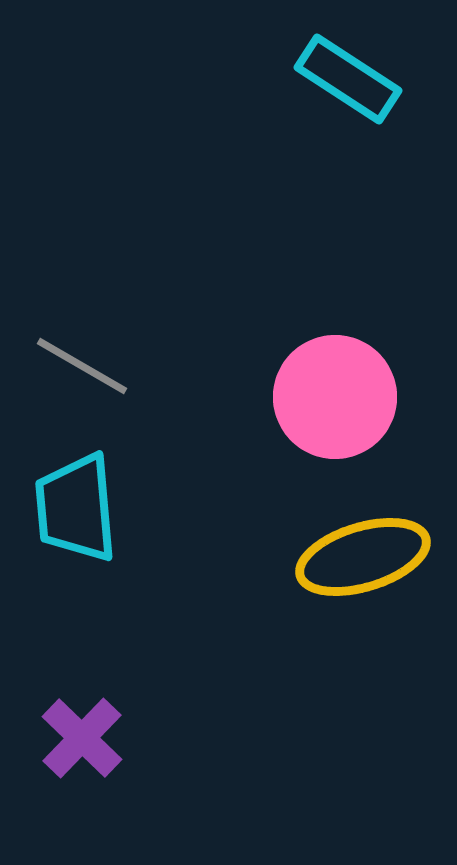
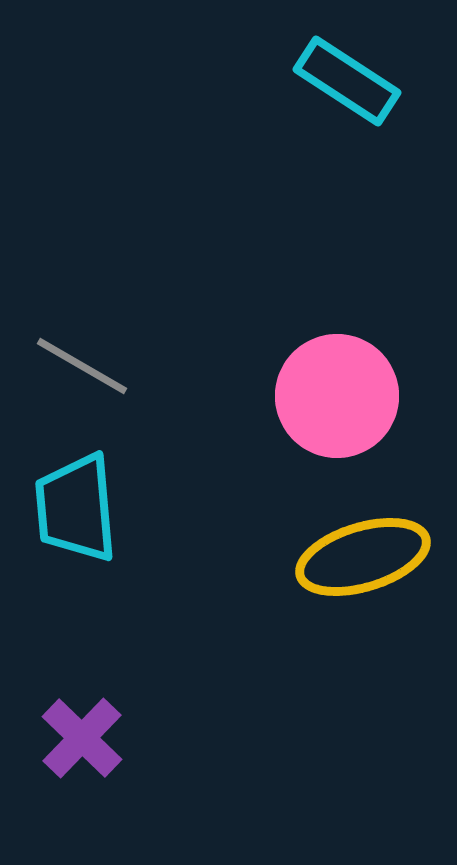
cyan rectangle: moved 1 px left, 2 px down
pink circle: moved 2 px right, 1 px up
